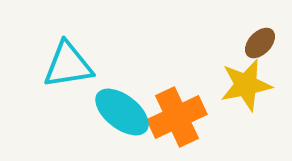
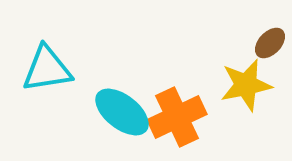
brown ellipse: moved 10 px right
cyan triangle: moved 21 px left, 4 px down
